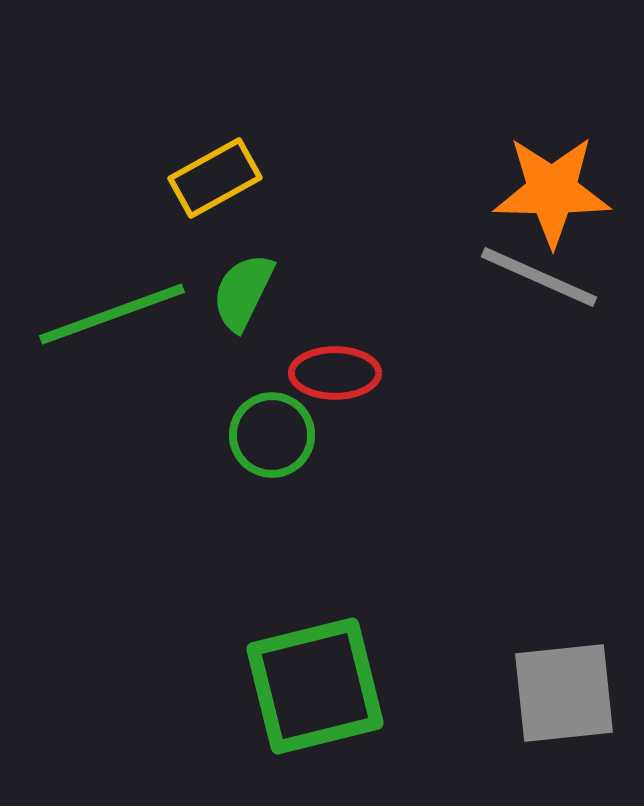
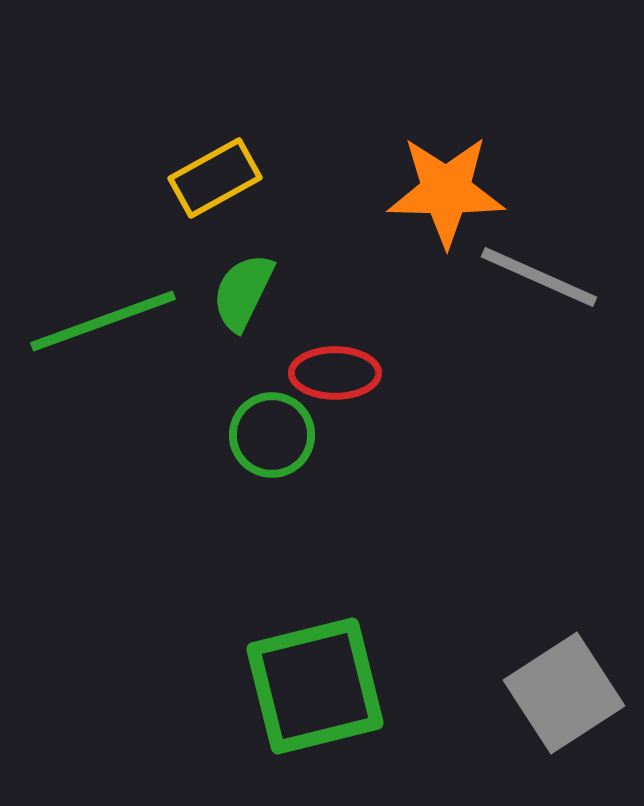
orange star: moved 106 px left
green line: moved 9 px left, 7 px down
gray square: rotated 27 degrees counterclockwise
